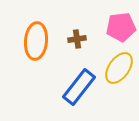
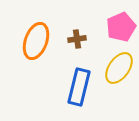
pink pentagon: rotated 16 degrees counterclockwise
orange ellipse: rotated 15 degrees clockwise
blue rectangle: rotated 24 degrees counterclockwise
